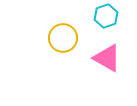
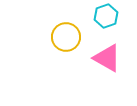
yellow circle: moved 3 px right, 1 px up
